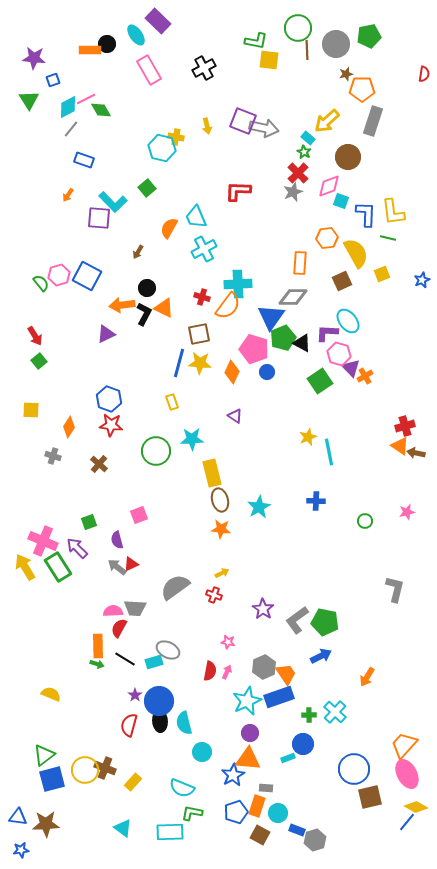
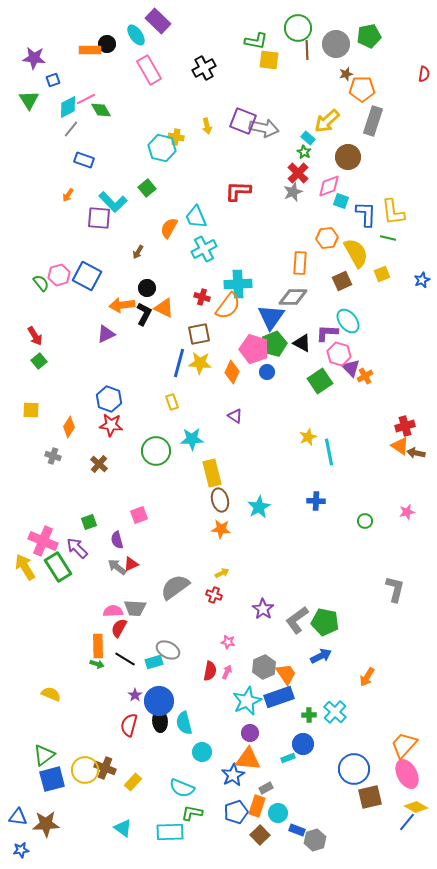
green pentagon at (283, 338): moved 9 px left, 6 px down
gray rectangle at (266, 788): rotated 32 degrees counterclockwise
brown square at (260, 835): rotated 18 degrees clockwise
